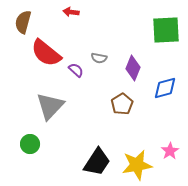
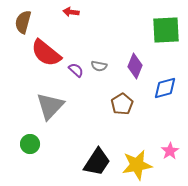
gray semicircle: moved 8 px down
purple diamond: moved 2 px right, 2 px up
